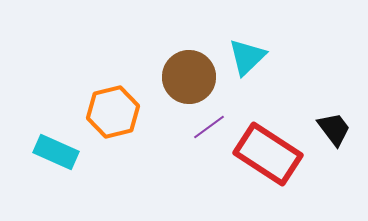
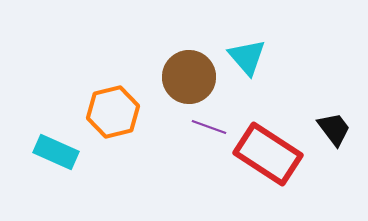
cyan triangle: rotated 27 degrees counterclockwise
purple line: rotated 56 degrees clockwise
